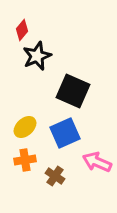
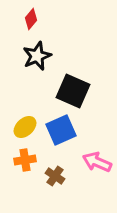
red diamond: moved 9 px right, 11 px up
blue square: moved 4 px left, 3 px up
